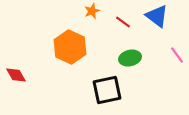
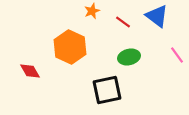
green ellipse: moved 1 px left, 1 px up
red diamond: moved 14 px right, 4 px up
